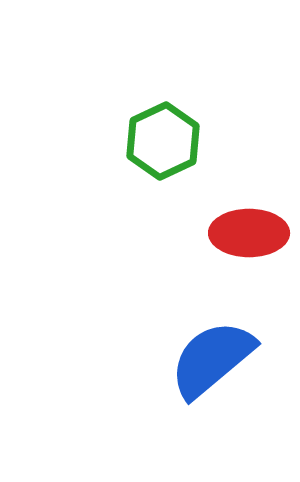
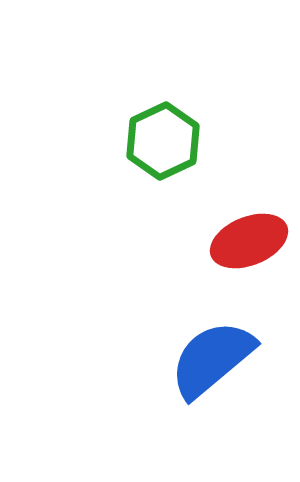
red ellipse: moved 8 px down; rotated 22 degrees counterclockwise
